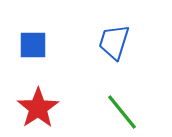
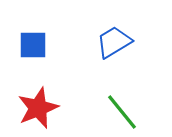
blue trapezoid: rotated 42 degrees clockwise
red star: rotated 12 degrees clockwise
